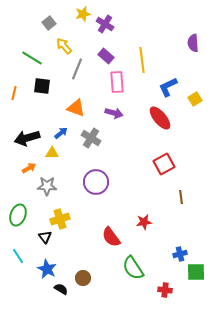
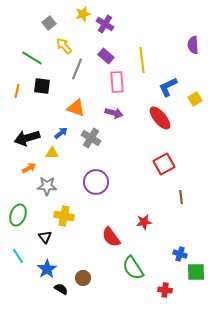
purple semicircle: moved 2 px down
orange line: moved 3 px right, 2 px up
yellow cross: moved 4 px right, 3 px up; rotated 30 degrees clockwise
blue cross: rotated 32 degrees clockwise
blue star: rotated 12 degrees clockwise
